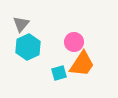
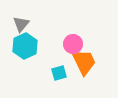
pink circle: moved 1 px left, 2 px down
cyan hexagon: moved 3 px left, 1 px up
orange trapezoid: moved 2 px right, 2 px up; rotated 60 degrees counterclockwise
